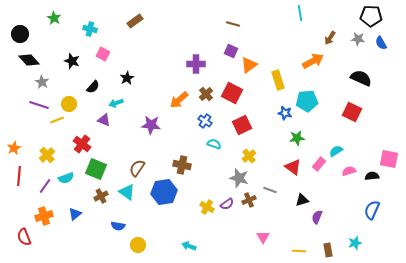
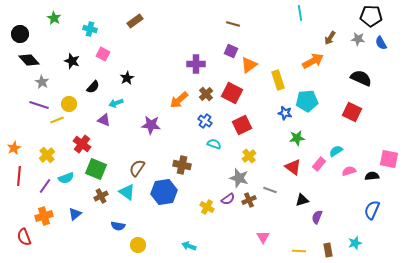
purple semicircle at (227, 204): moved 1 px right, 5 px up
